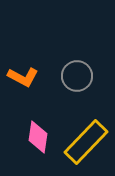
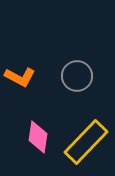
orange L-shape: moved 3 px left
